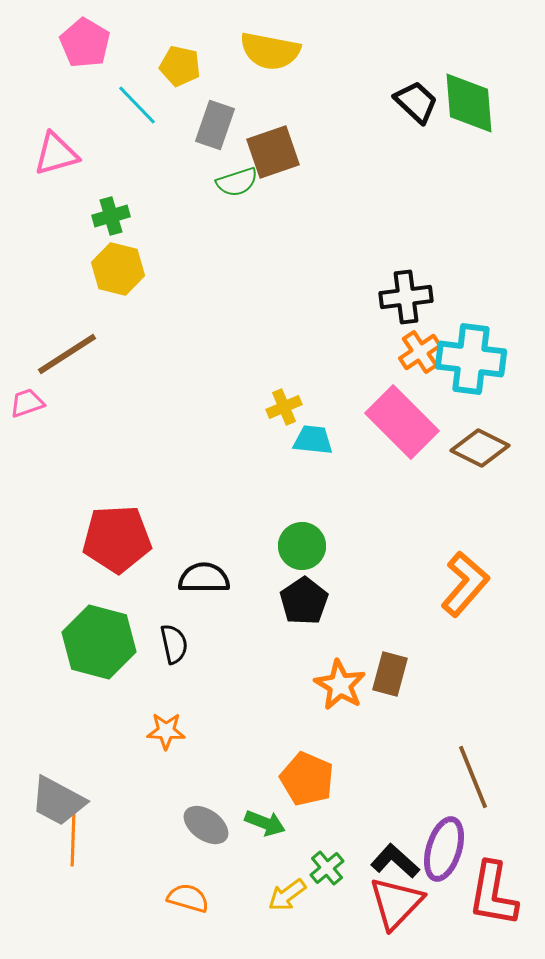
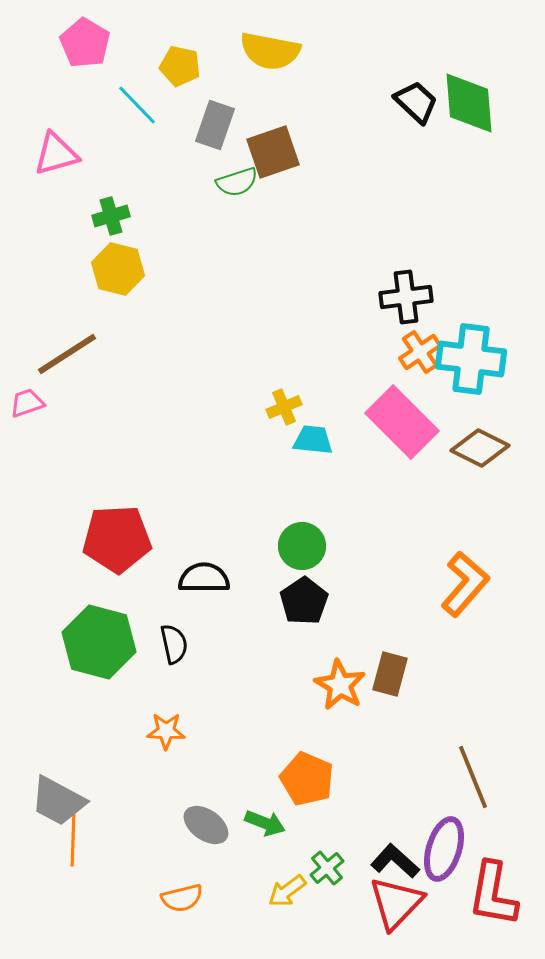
yellow arrow at (287, 895): moved 4 px up
orange semicircle at (188, 898): moved 6 px left; rotated 150 degrees clockwise
